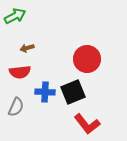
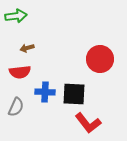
green arrow: moved 1 px right; rotated 20 degrees clockwise
red circle: moved 13 px right
black square: moved 1 px right, 2 px down; rotated 25 degrees clockwise
red L-shape: moved 1 px right, 1 px up
